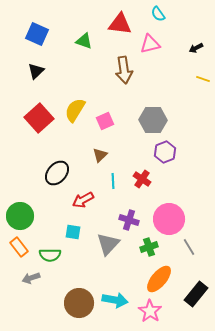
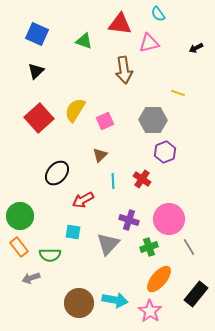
pink triangle: moved 1 px left, 1 px up
yellow line: moved 25 px left, 14 px down
